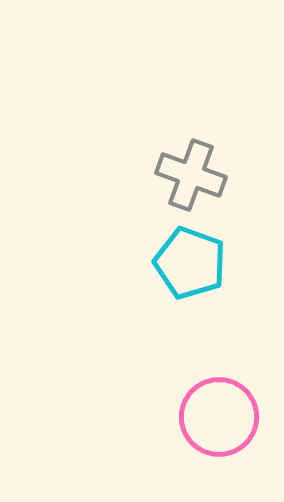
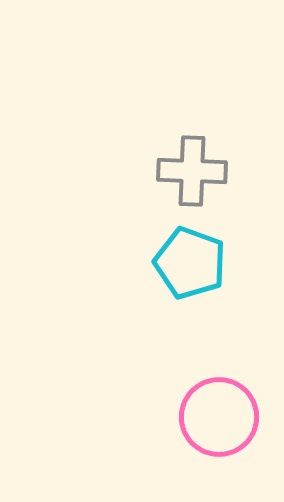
gray cross: moved 1 px right, 4 px up; rotated 18 degrees counterclockwise
